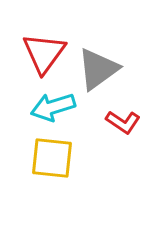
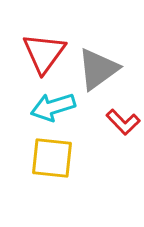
red L-shape: rotated 12 degrees clockwise
